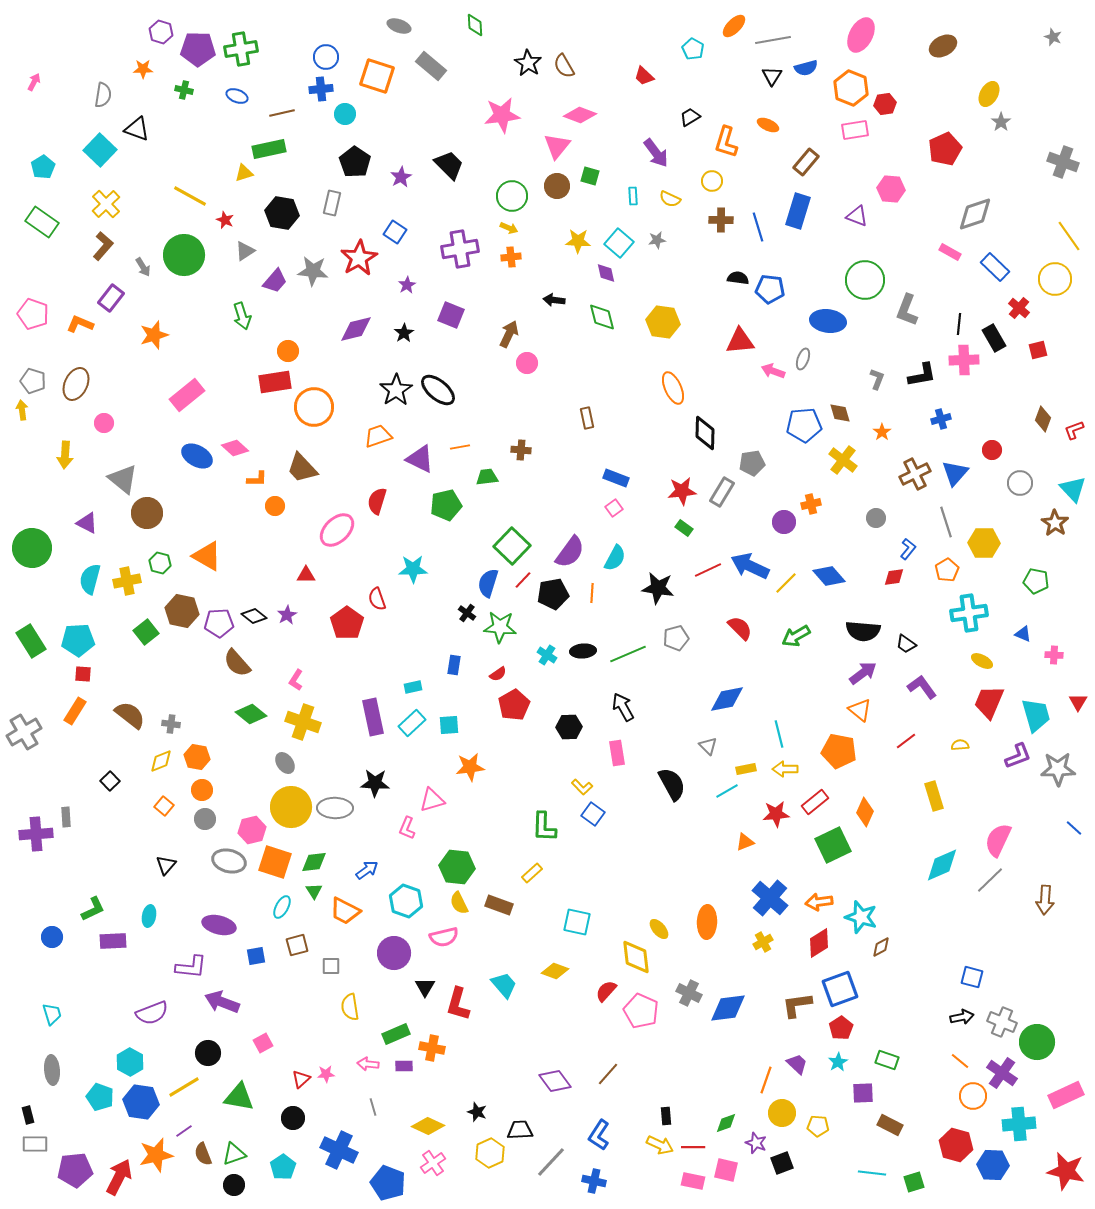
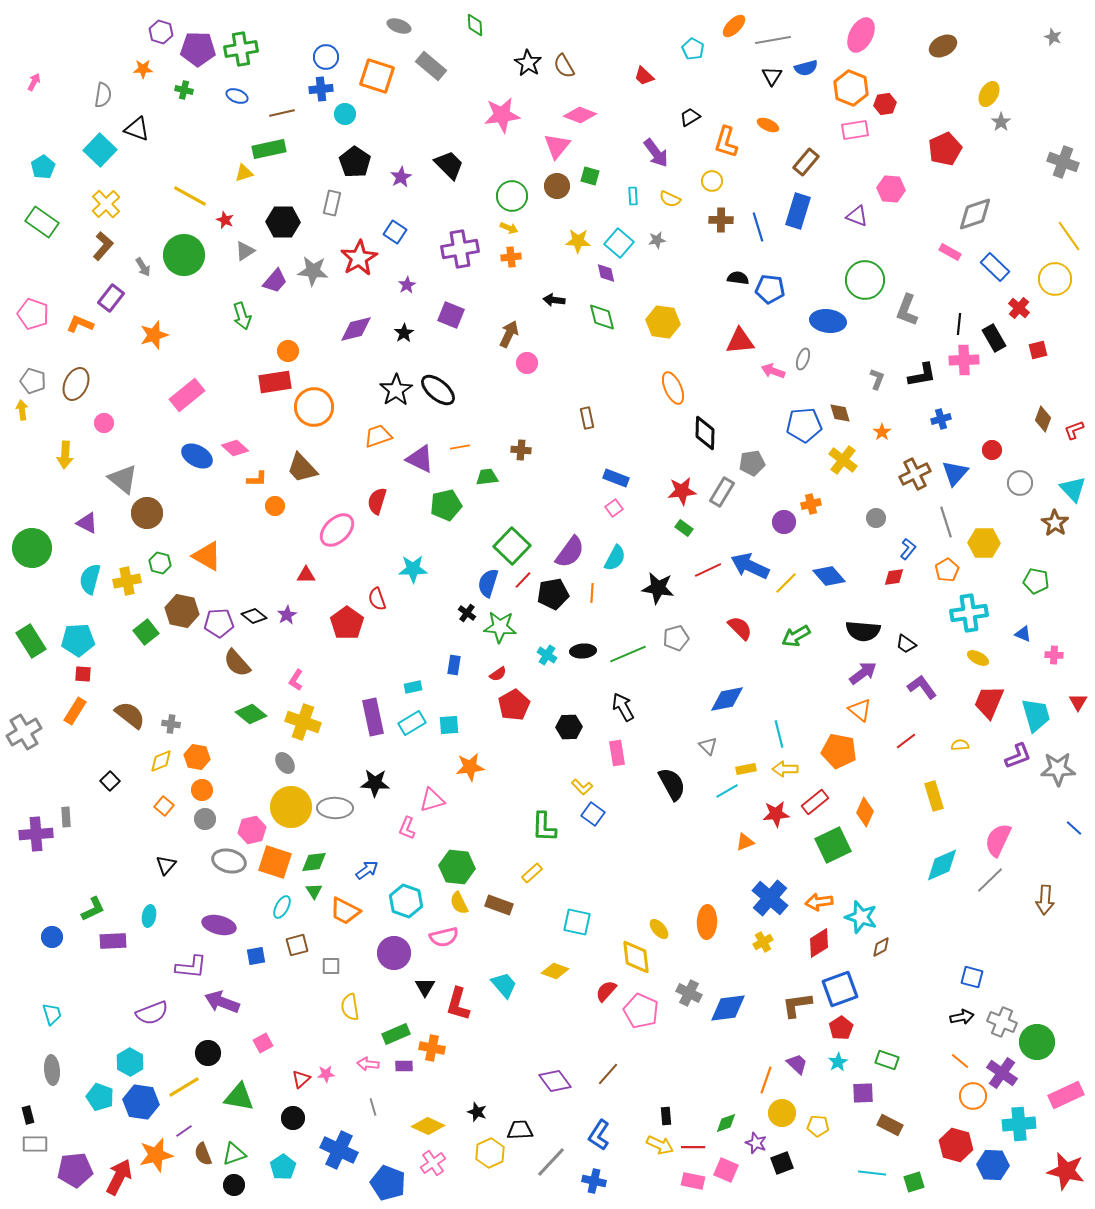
black hexagon at (282, 213): moved 1 px right, 9 px down; rotated 8 degrees counterclockwise
yellow ellipse at (982, 661): moved 4 px left, 3 px up
cyan rectangle at (412, 723): rotated 12 degrees clockwise
pink square at (726, 1170): rotated 10 degrees clockwise
